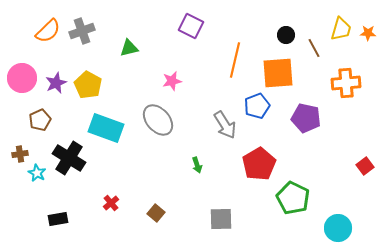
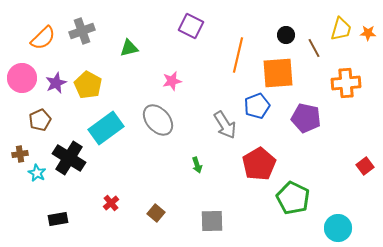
orange semicircle: moved 5 px left, 7 px down
orange line: moved 3 px right, 5 px up
cyan rectangle: rotated 56 degrees counterclockwise
gray square: moved 9 px left, 2 px down
